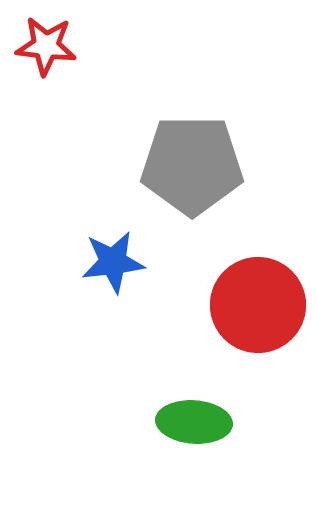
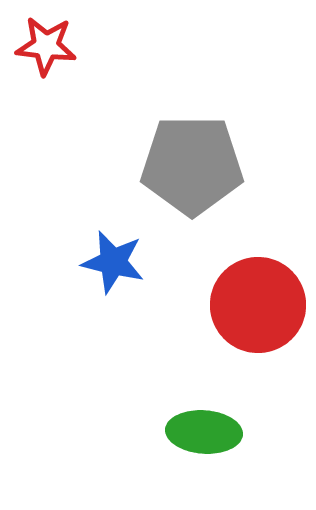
blue star: rotated 20 degrees clockwise
green ellipse: moved 10 px right, 10 px down
